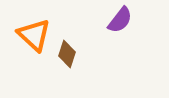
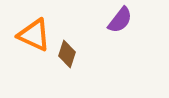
orange triangle: rotated 18 degrees counterclockwise
